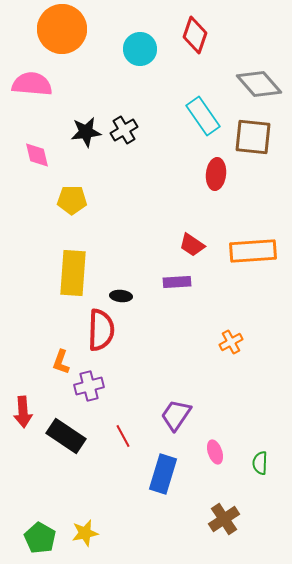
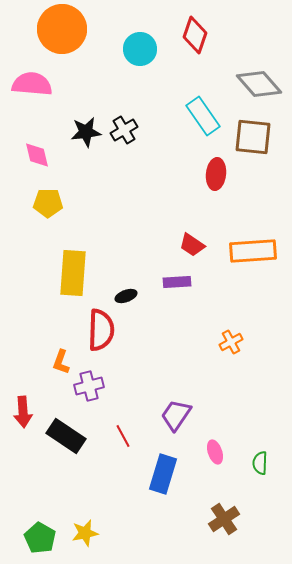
yellow pentagon: moved 24 px left, 3 px down
black ellipse: moved 5 px right; rotated 25 degrees counterclockwise
